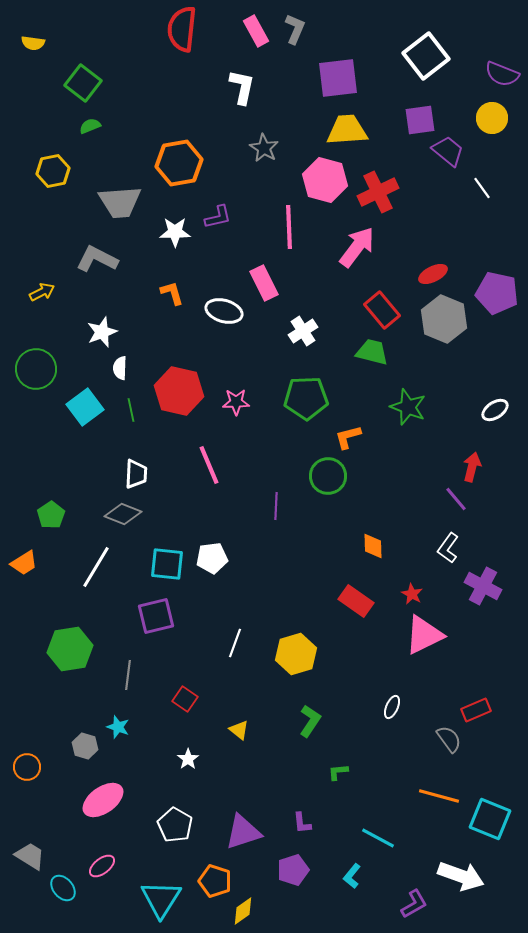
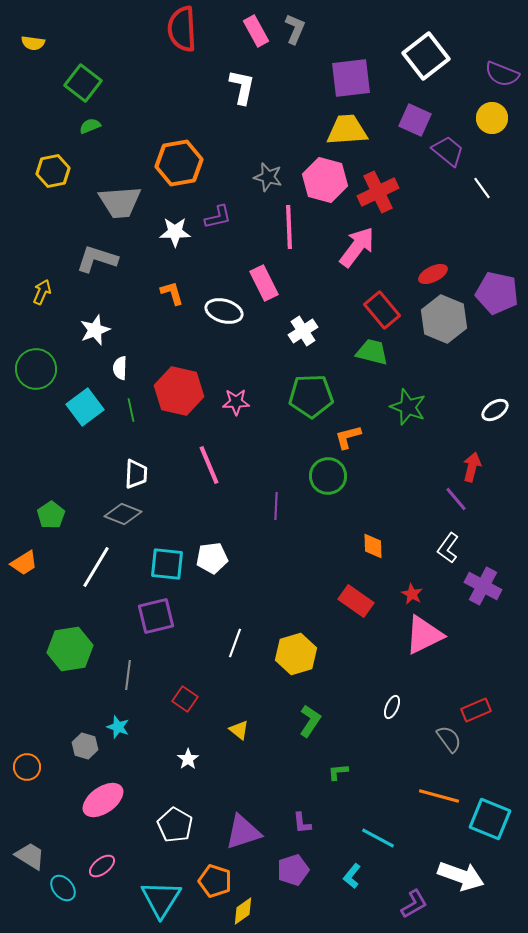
red semicircle at (182, 29): rotated 9 degrees counterclockwise
purple square at (338, 78): moved 13 px right
purple square at (420, 120): moved 5 px left; rotated 32 degrees clockwise
gray star at (264, 148): moved 4 px right, 29 px down; rotated 16 degrees counterclockwise
gray L-shape at (97, 259): rotated 9 degrees counterclockwise
yellow arrow at (42, 292): rotated 40 degrees counterclockwise
white star at (102, 332): moved 7 px left, 2 px up
green pentagon at (306, 398): moved 5 px right, 2 px up
